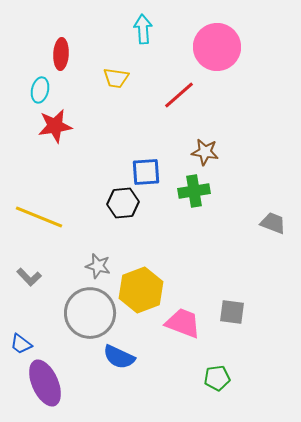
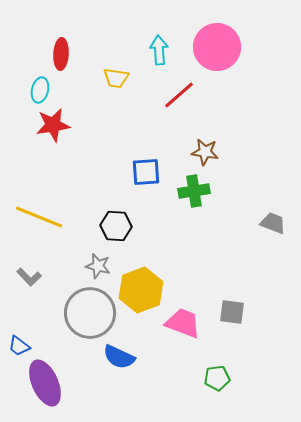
cyan arrow: moved 16 px right, 21 px down
red star: moved 2 px left, 1 px up
black hexagon: moved 7 px left, 23 px down; rotated 8 degrees clockwise
blue trapezoid: moved 2 px left, 2 px down
